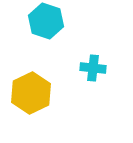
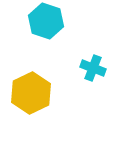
cyan cross: rotated 15 degrees clockwise
